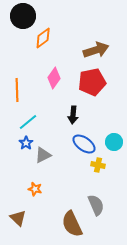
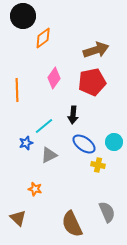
cyan line: moved 16 px right, 4 px down
blue star: rotated 16 degrees clockwise
gray triangle: moved 6 px right
gray semicircle: moved 11 px right, 7 px down
